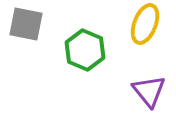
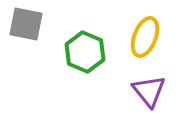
yellow ellipse: moved 13 px down
green hexagon: moved 2 px down
